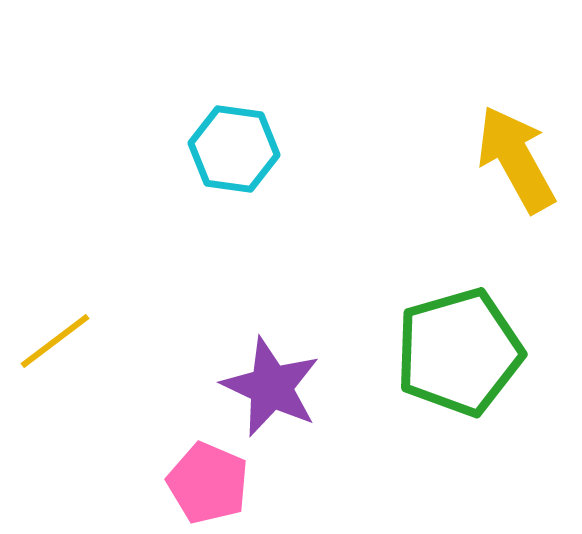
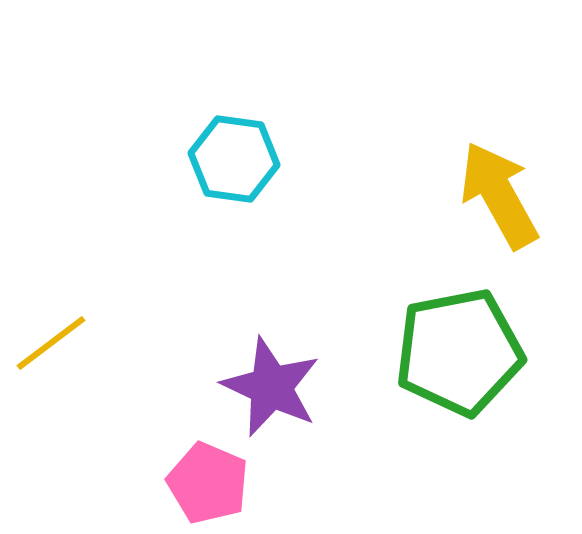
cyan hexagon: moved 10 px down
yellow arrow: moved 17 px left, 36 px down
yellow line: moved 4 px left, 2 px down
green pentagon: rotated 5 degrees clockwise
